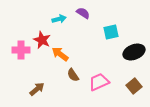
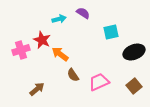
pink cross: rotated 18 degrees counterclockwise
